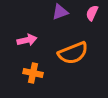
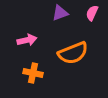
purple triangle: moved 1 px down
